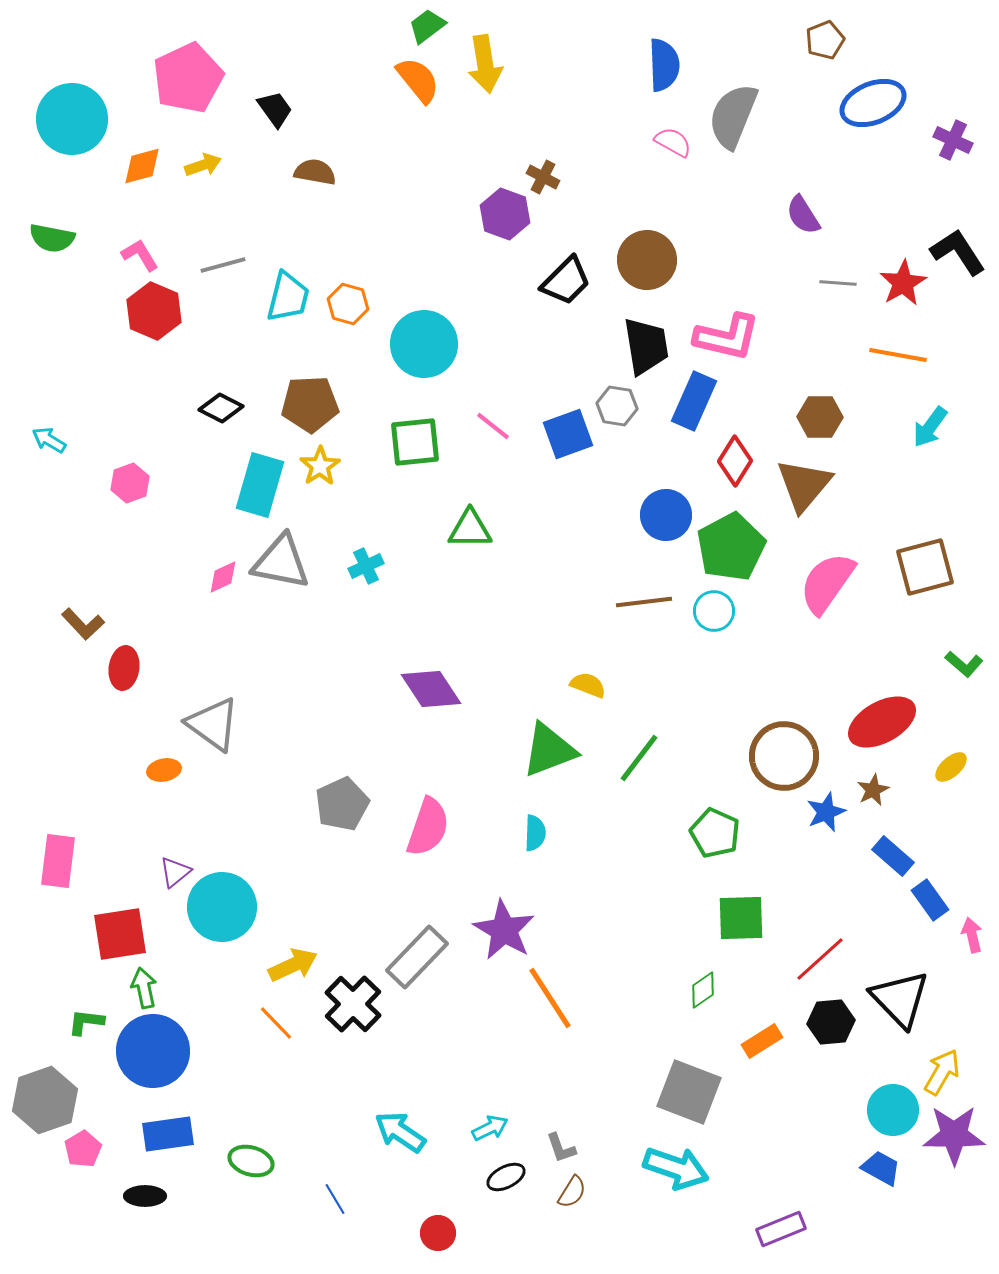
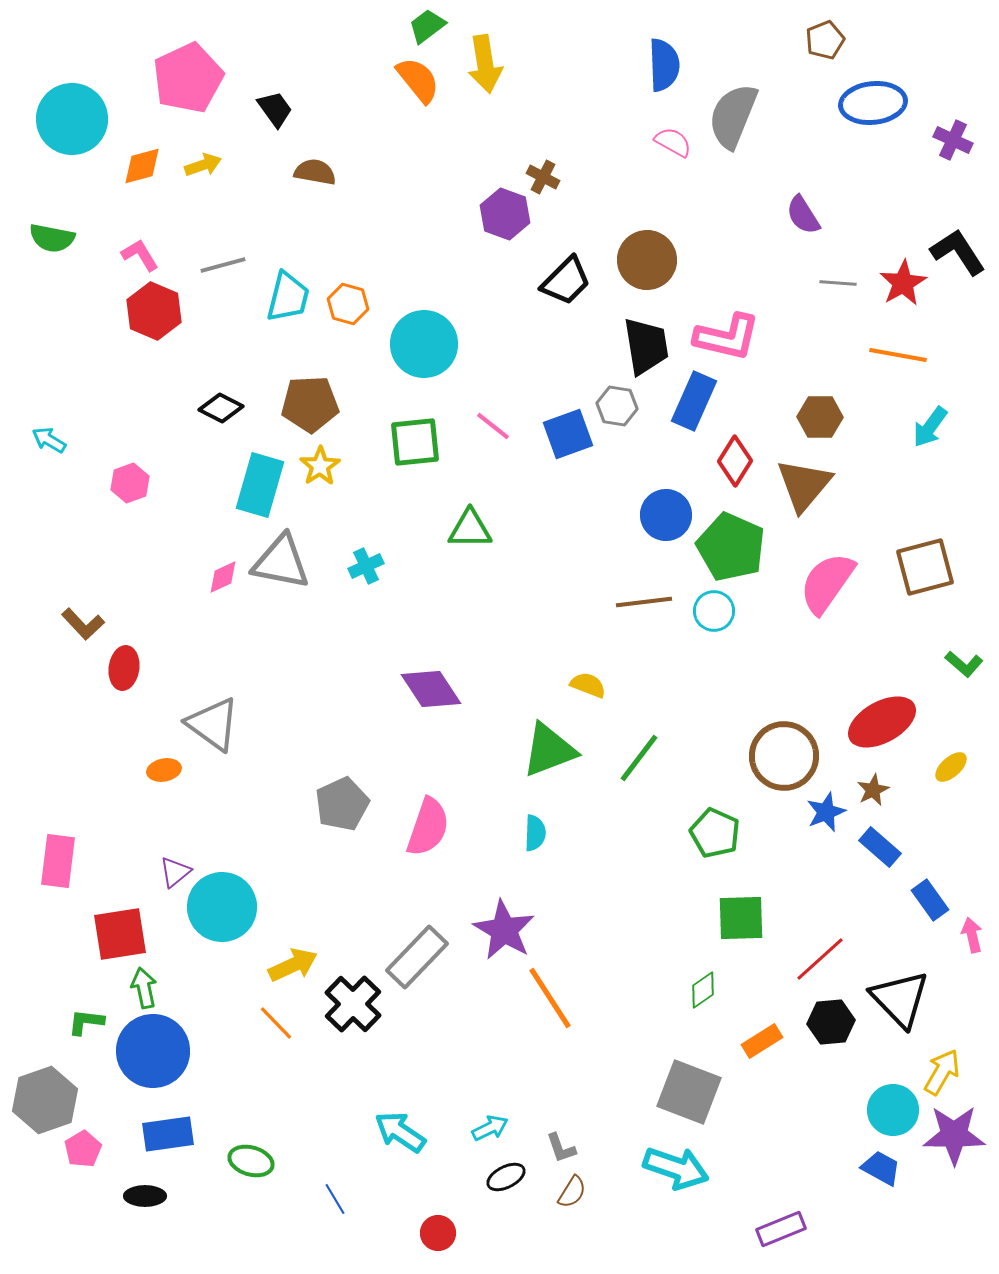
blue ellipse at (873, 103): rotated 16 degrees clockwise
green pentagon at (731, 547): rotated 20 degrees counterclockwise
blue rectangle at (893, 856): moved 13 px left, 9 px up
